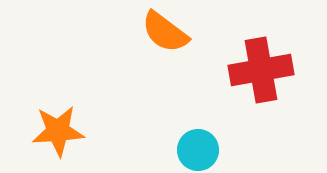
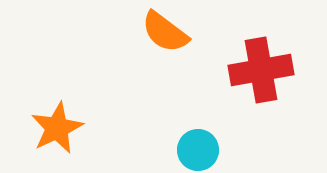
orange star: moved 1 px left, 3 px up; rotated 22 degrees counterclockwise
